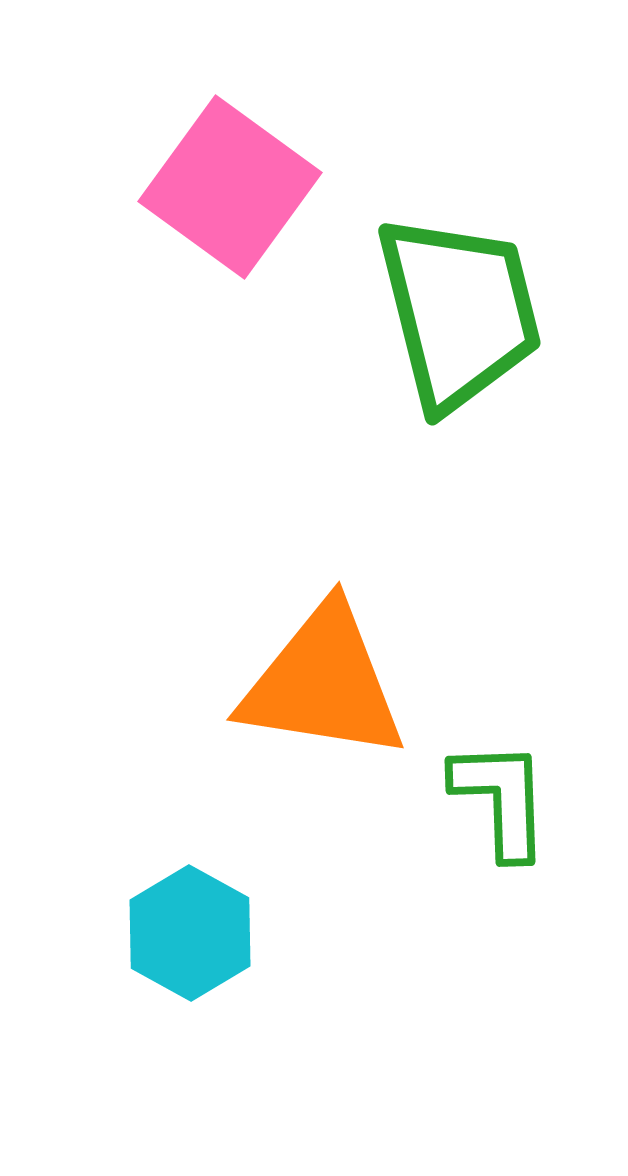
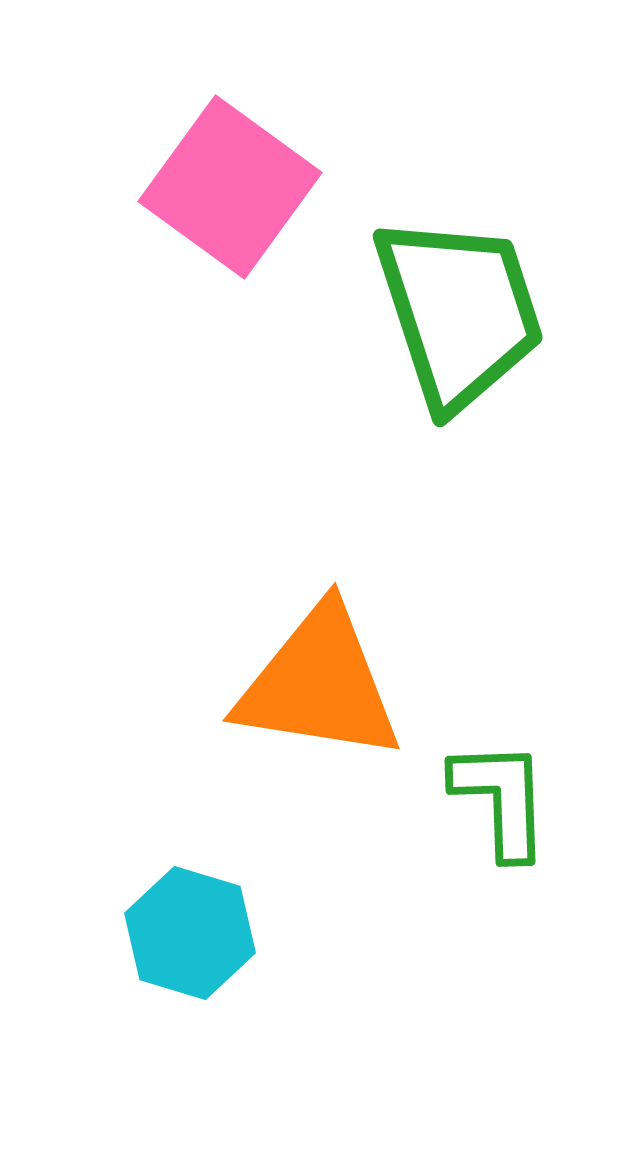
green trapezoid: rotated 4 degrees counterclockwise
orange triangle: moved 4 px left, 1 px down
cyan hexagon: rotated 12 degrees counterclockwise
